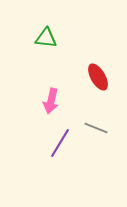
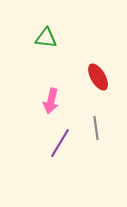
gray line: rotated 60 degrees clockwise
